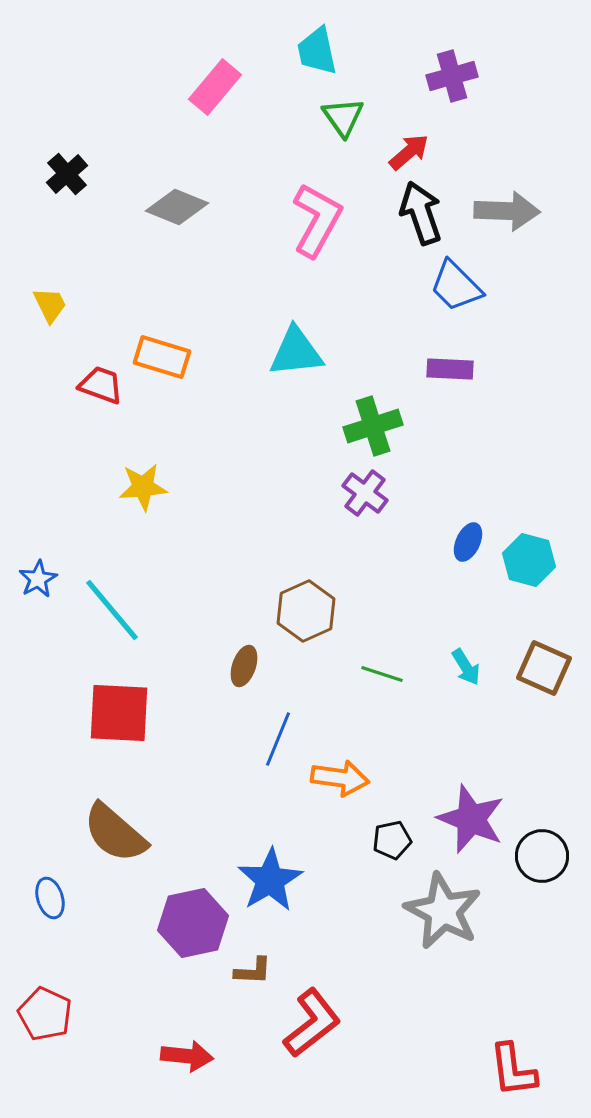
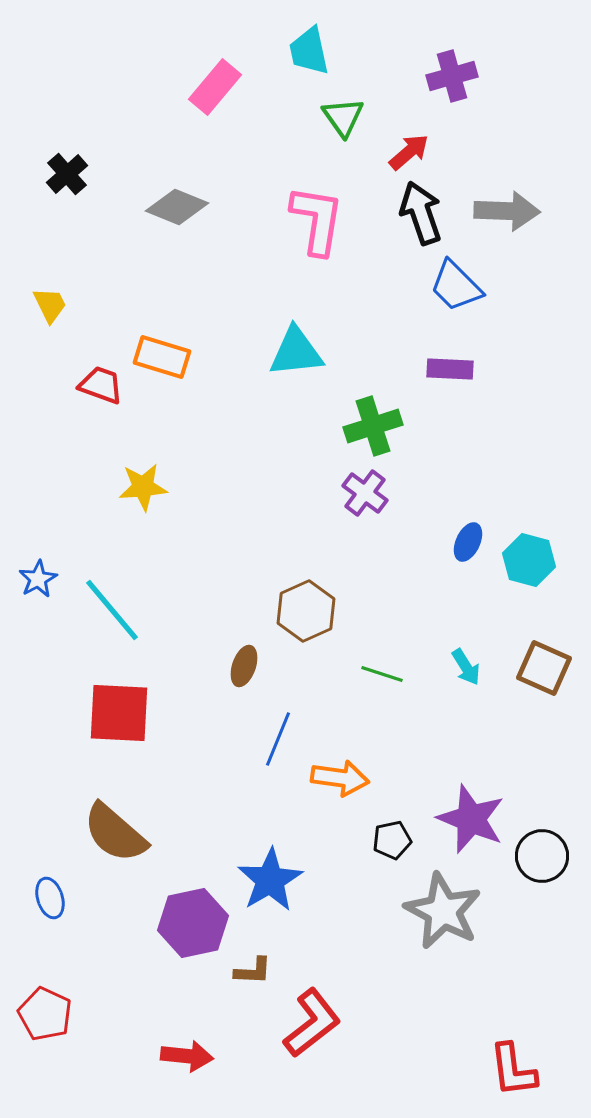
cyan trapezoid at (317, 51): moved 8 px left
pink L-shape at (317, 220): rotated 20 degrees counterclockwise
